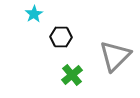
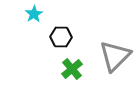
green cross: moved 6 px up
